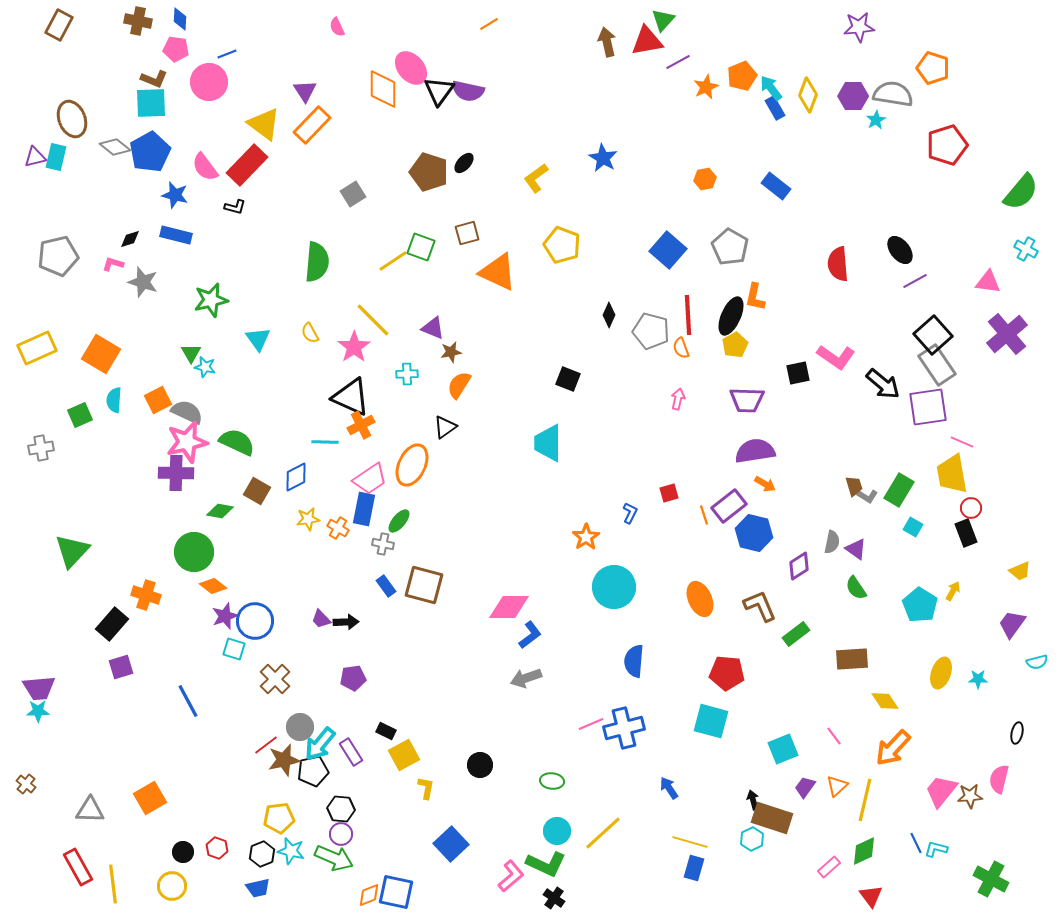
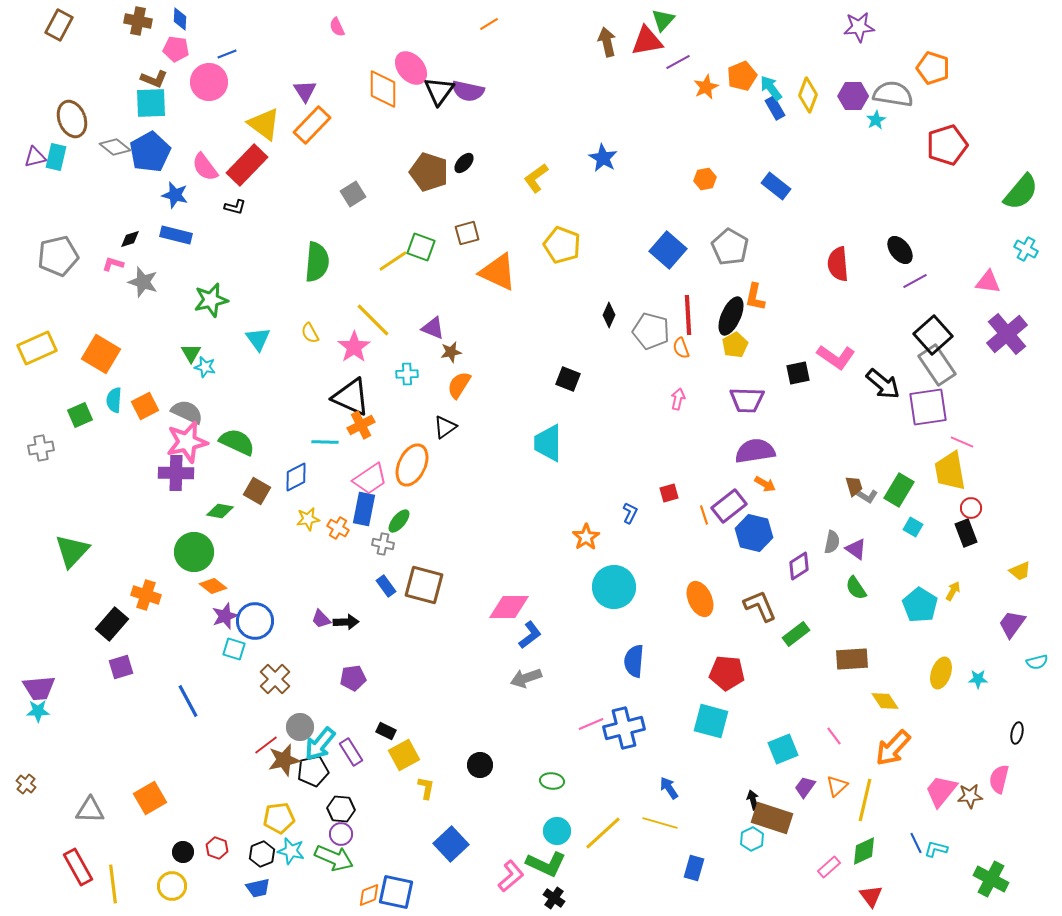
orange square at (158, 400): moved 13 px left, 6 px down
yellow trapezoid at (952, 474): moved 2 px left, 3 px up
yellow line at (690, 842): moved 30 px left, 19 px up
